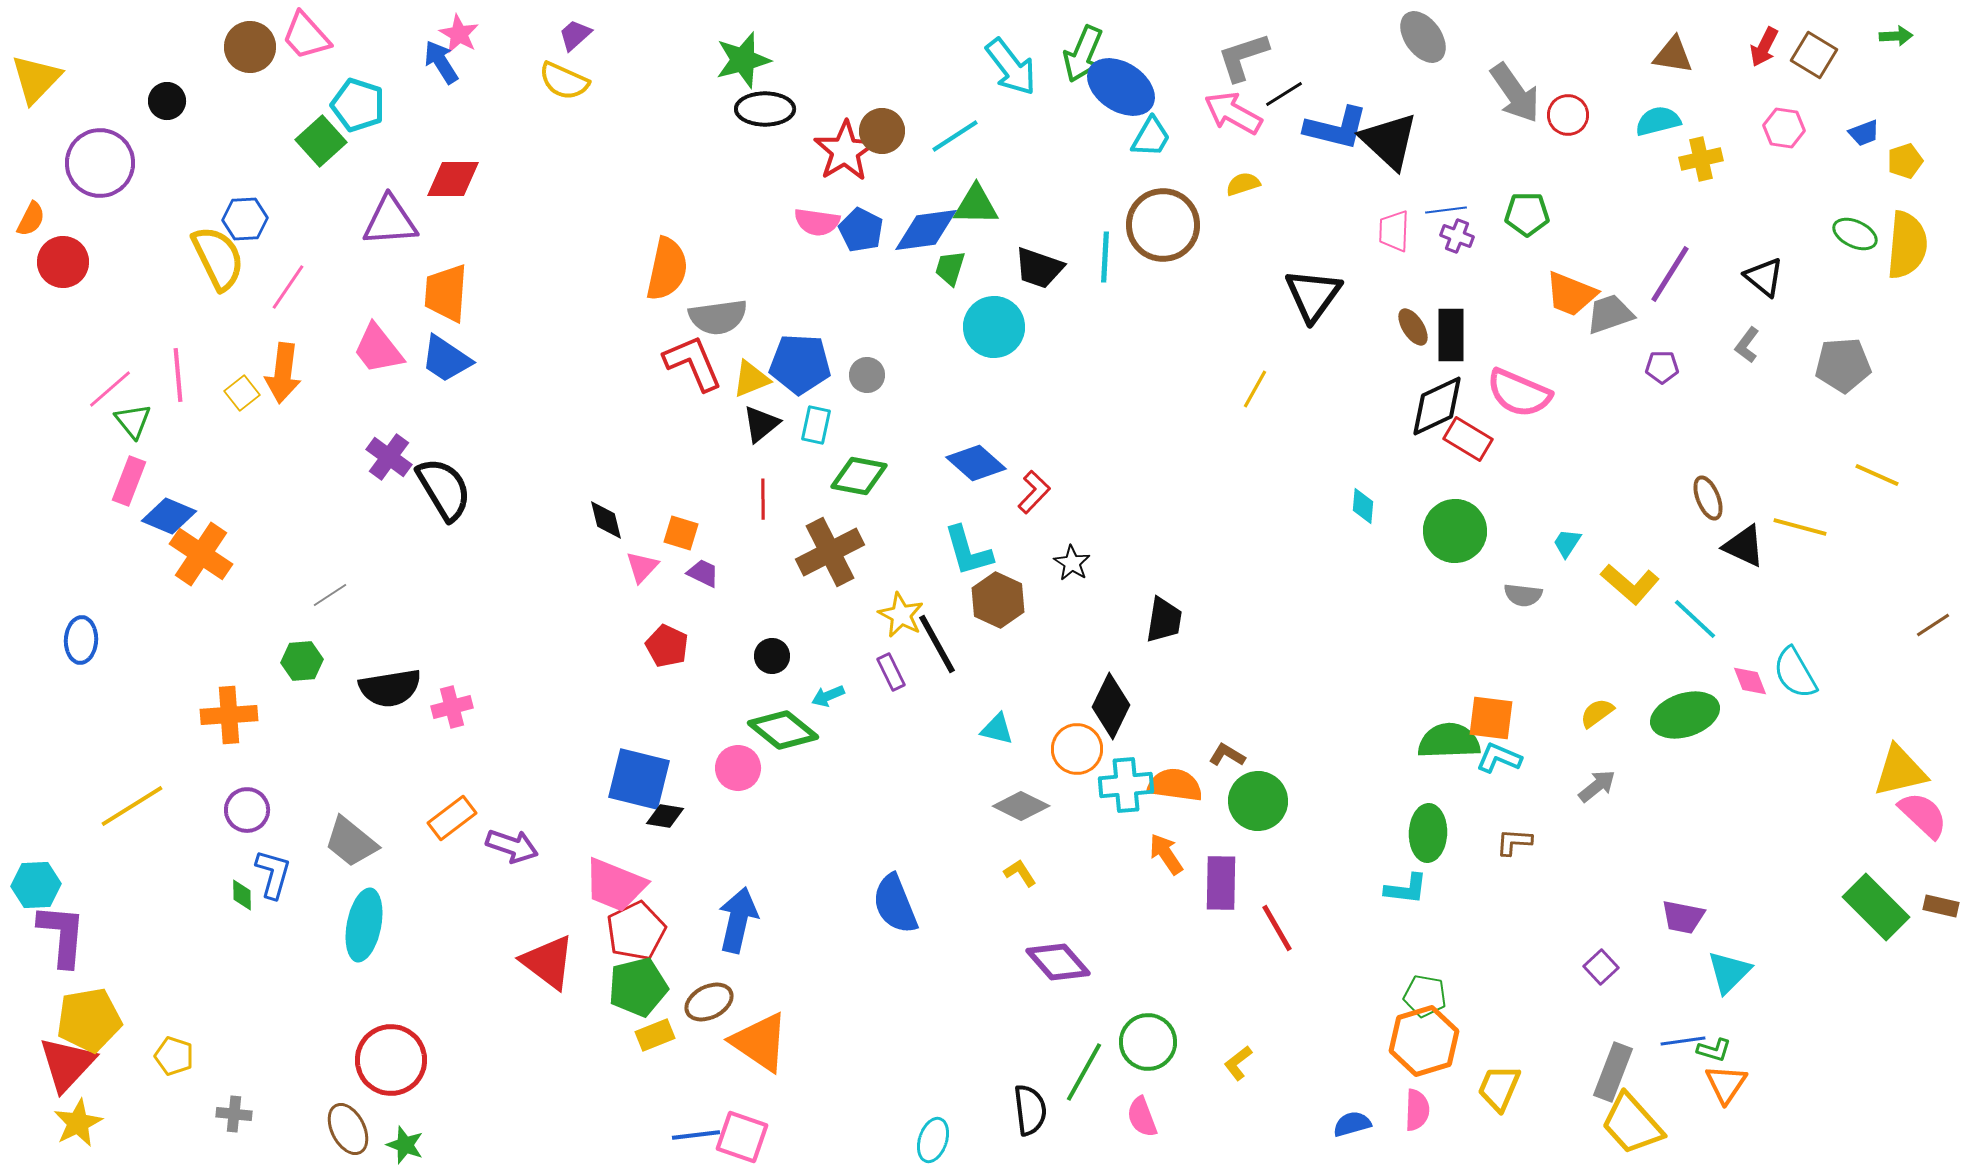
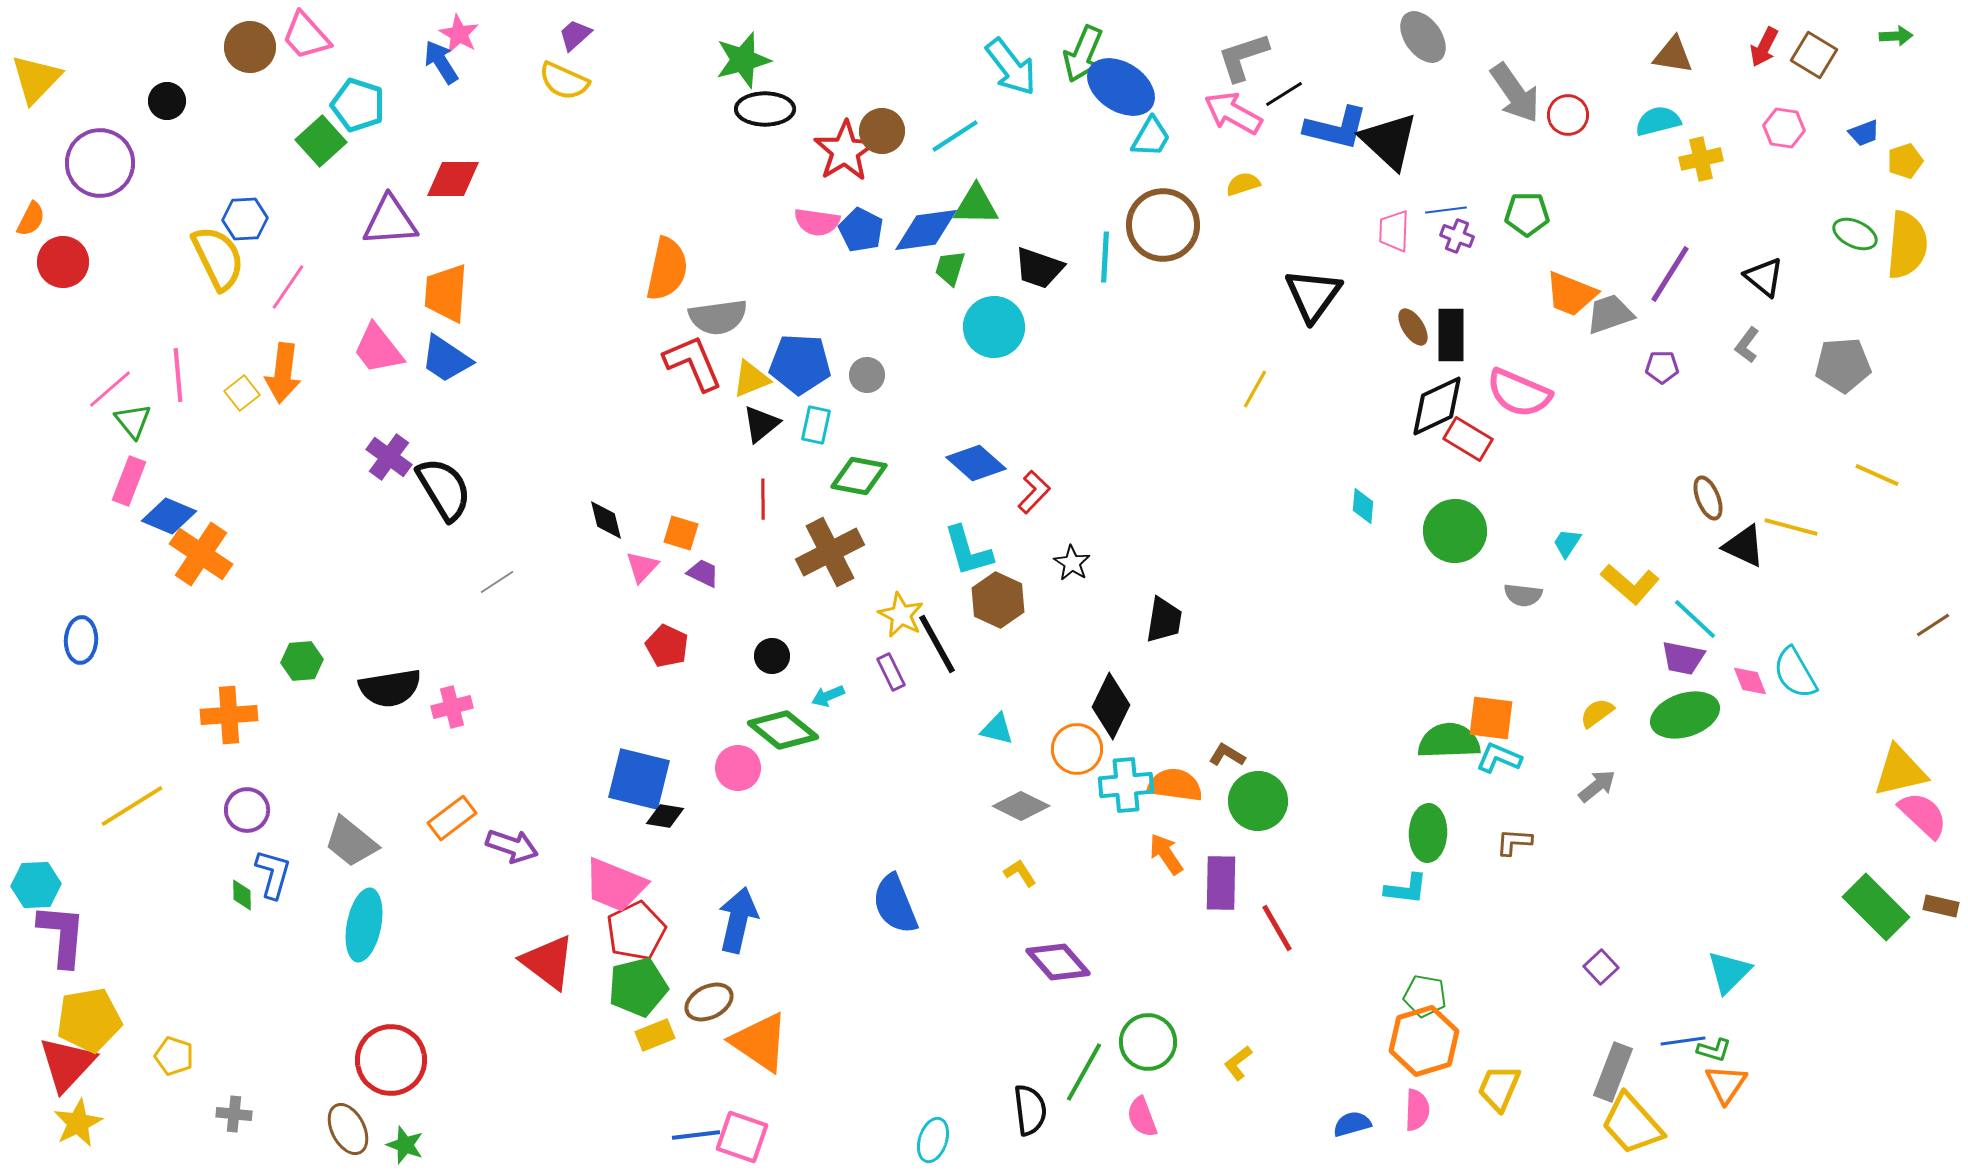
yellow line at (1800, 527): moved 9 px left
gray line at (330, 595): moved 167 px right, 13 px up
purple trapezoid at (1683, 917): moved 259 px up
